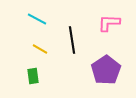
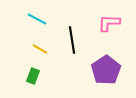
green rectangle: rotated 28 degrees clockwise
